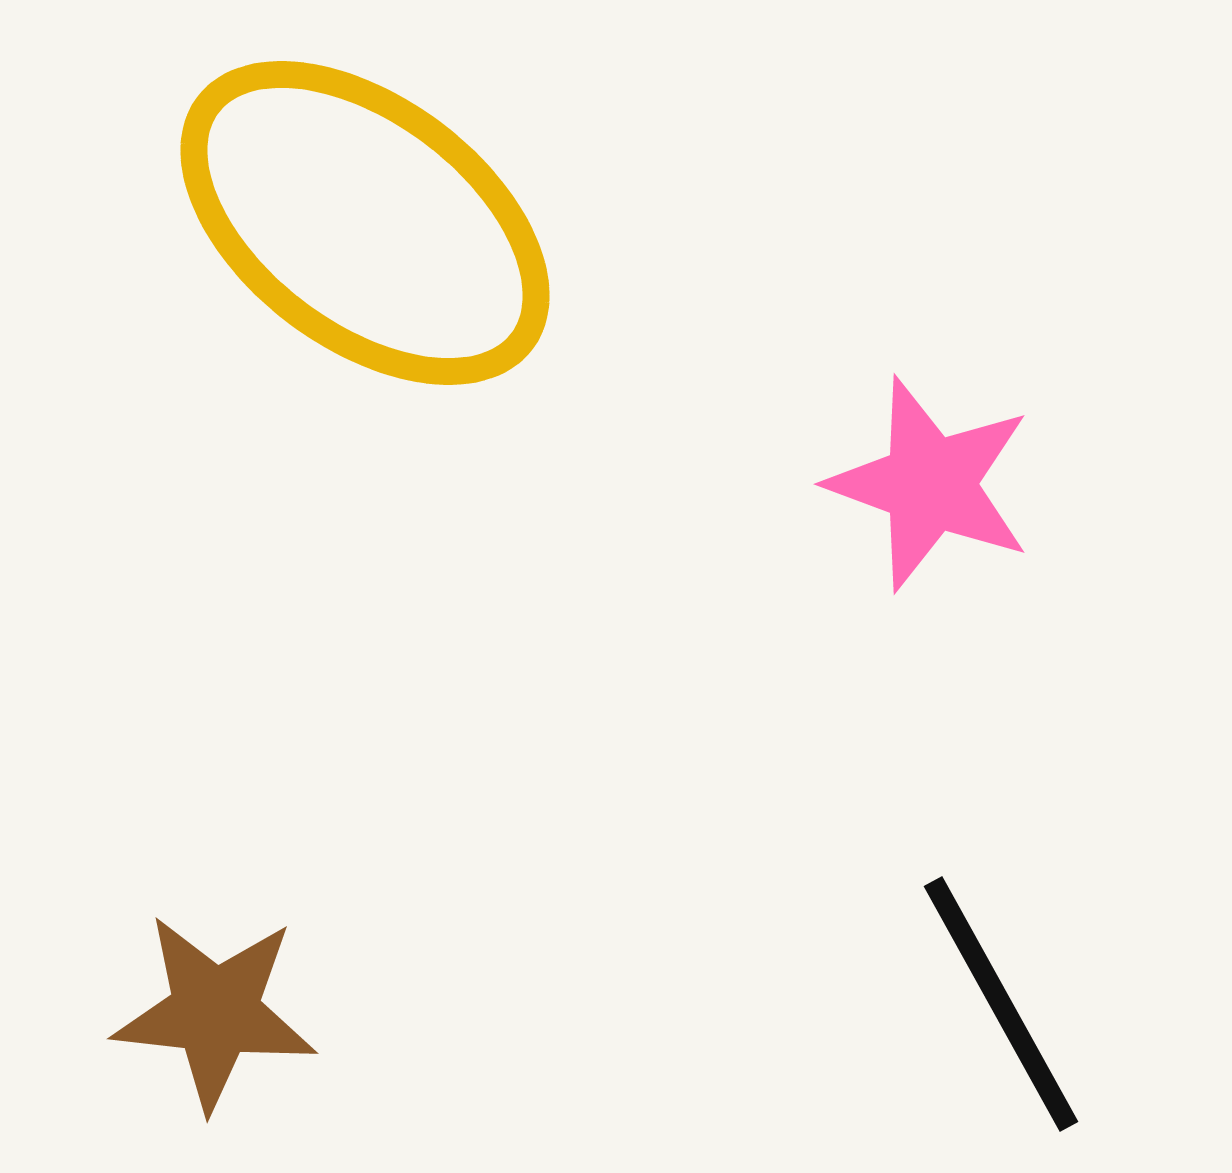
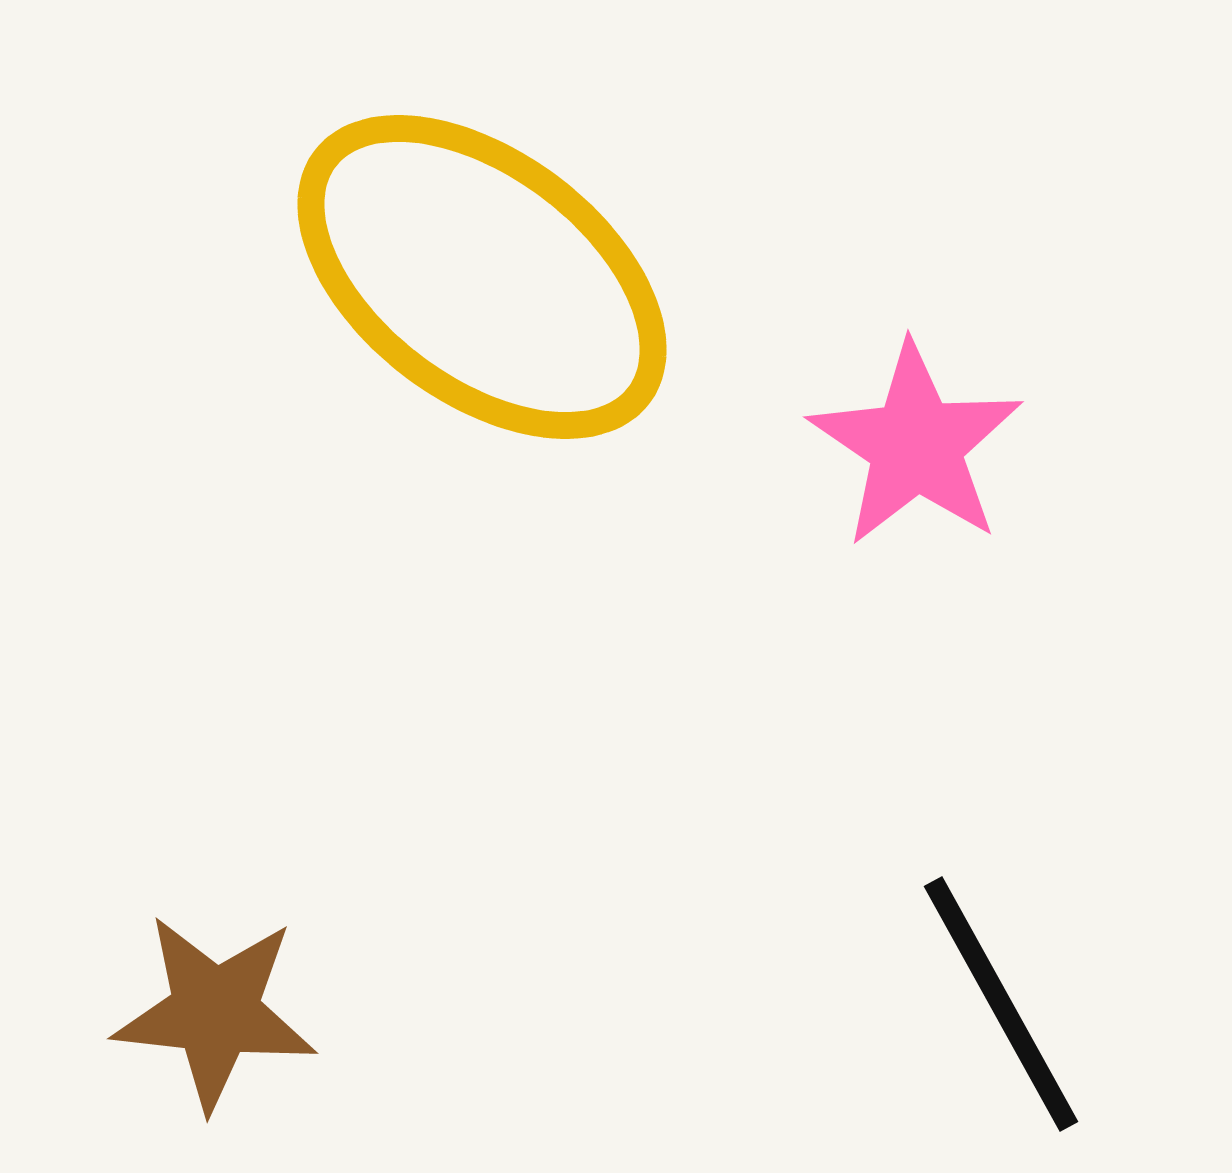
yellow ellipse: moved 117 px right, 54 px down
pink star: moved 14 px left, 39 px up; rotated 14 degrees clockwise
